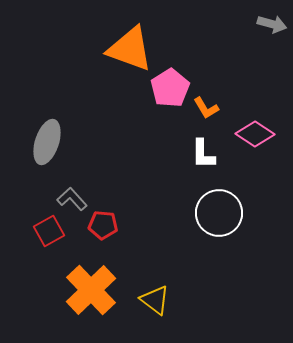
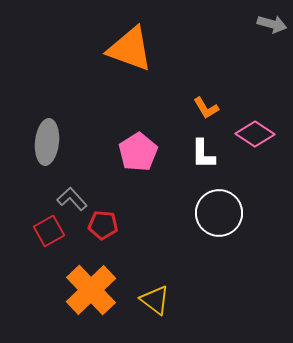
pink pentagon: moved 32 px left, 64 px down
gray ellipse: rotated 12 degrees counterclockwise
